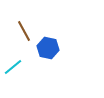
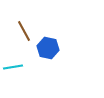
cyan line: rotated 30 degrees clockwise
